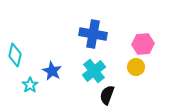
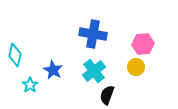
blue star: moved 1 px right, 1 px up
